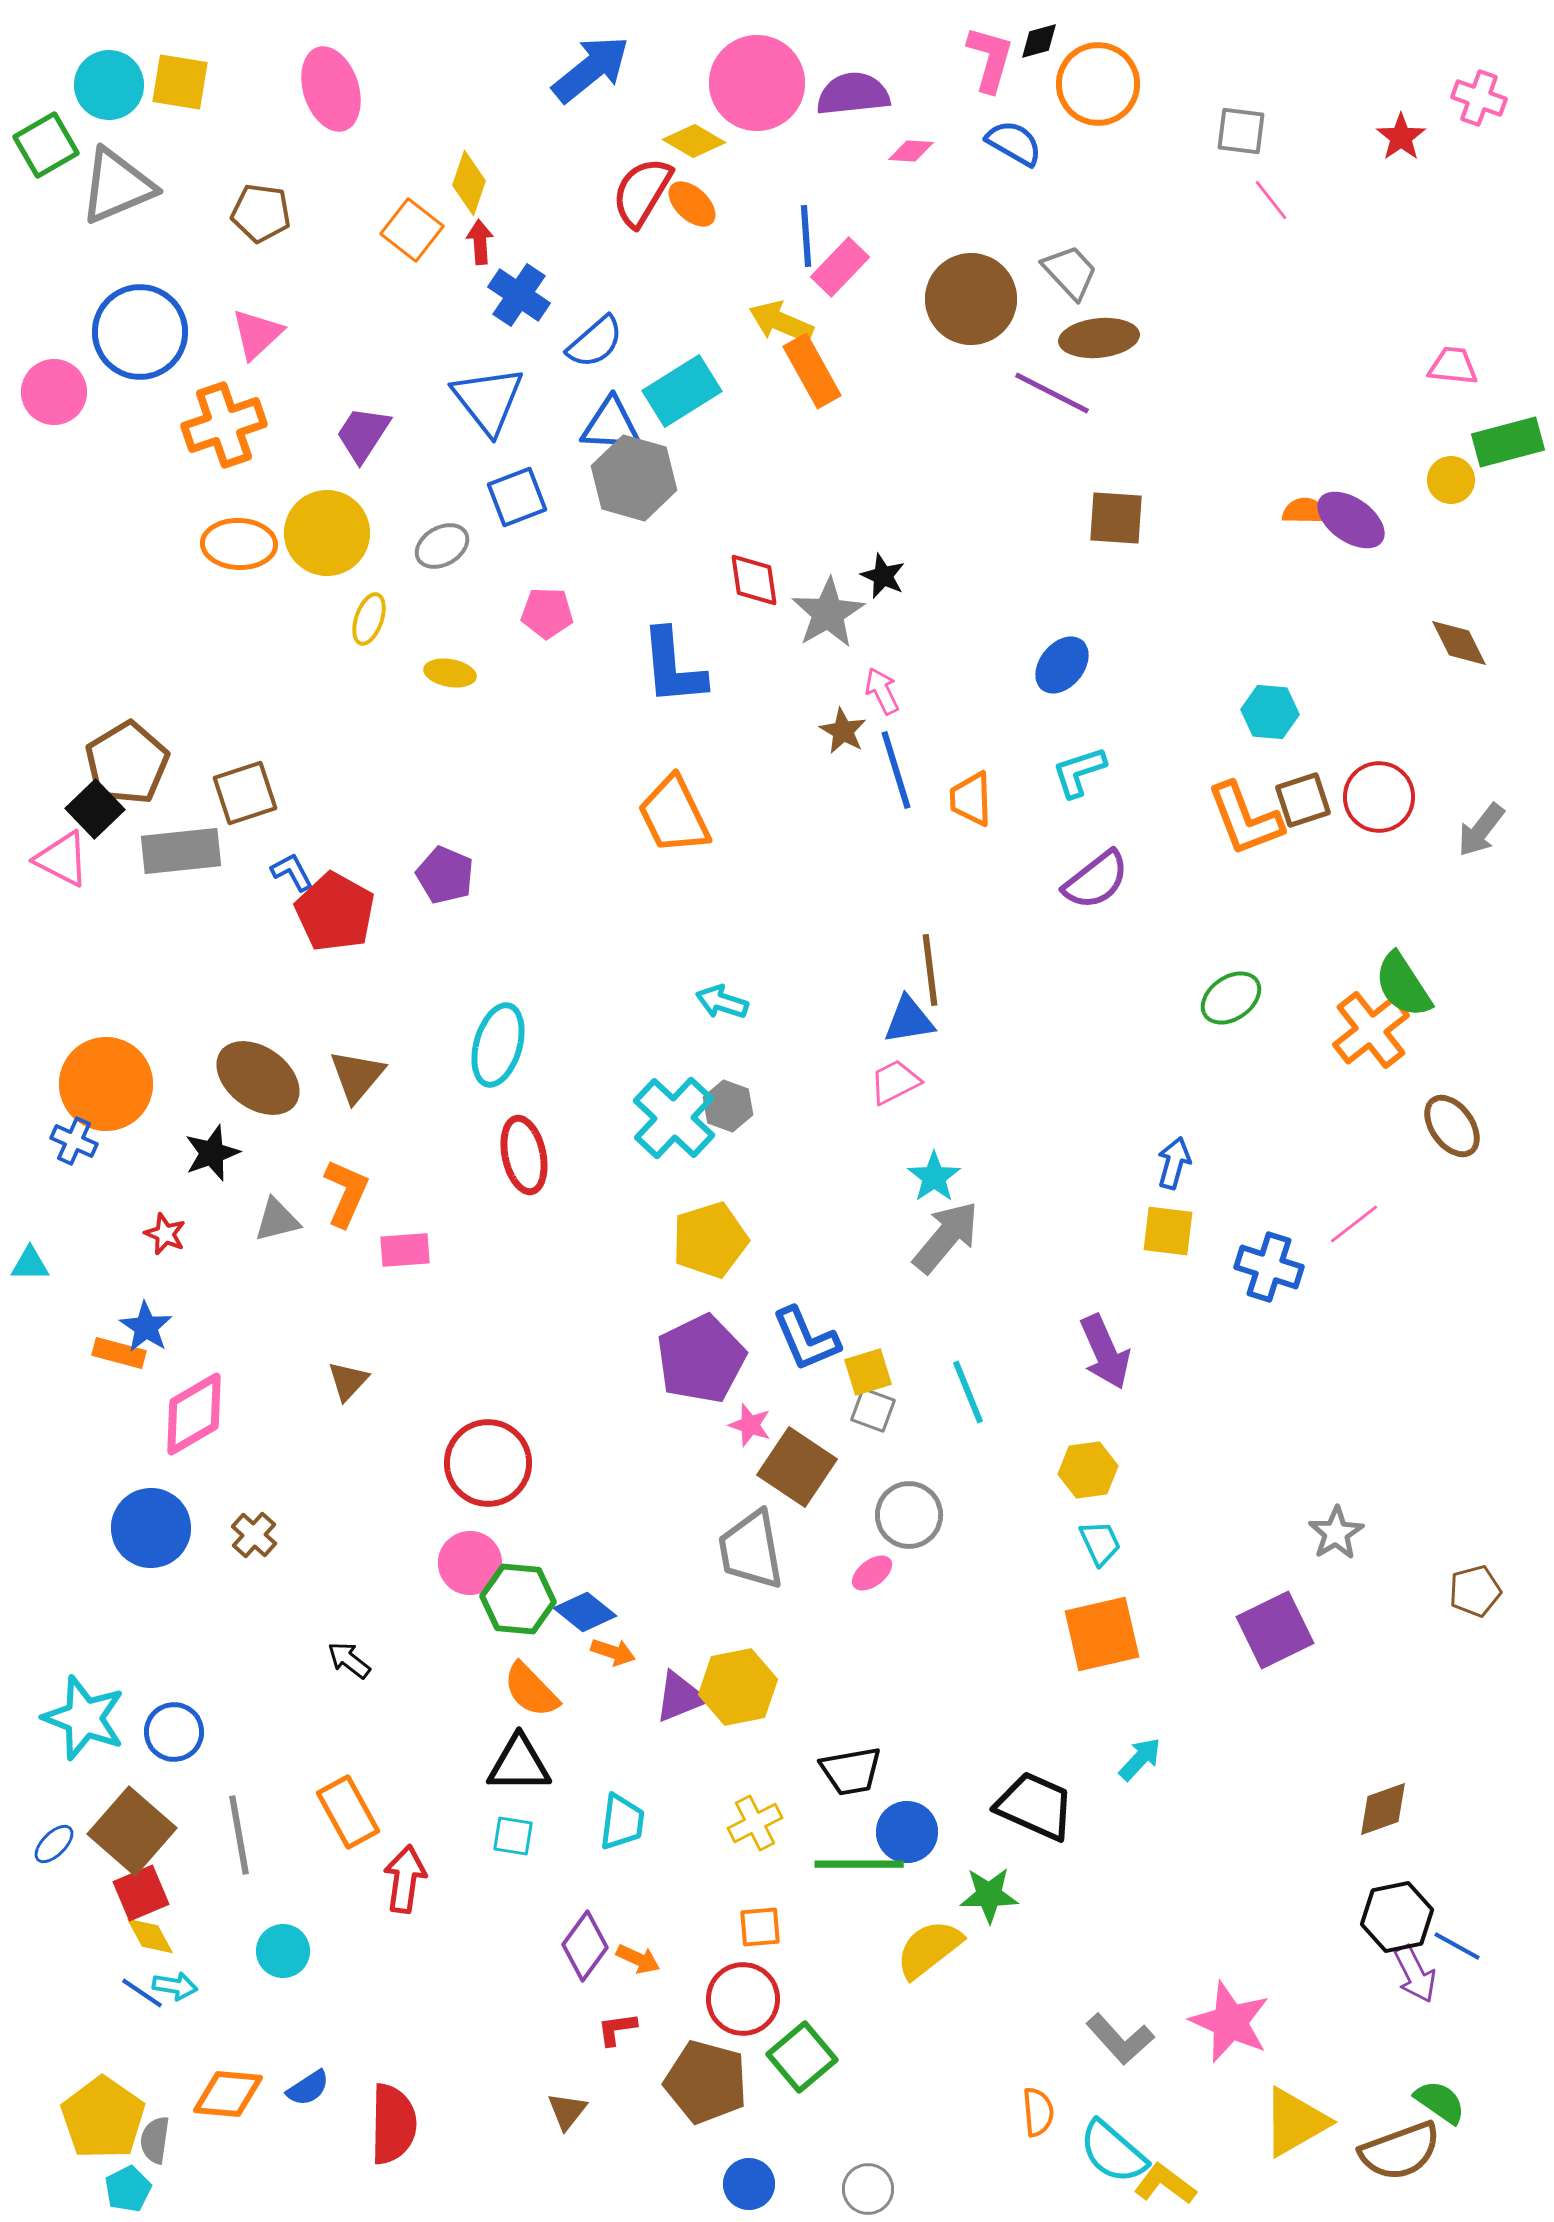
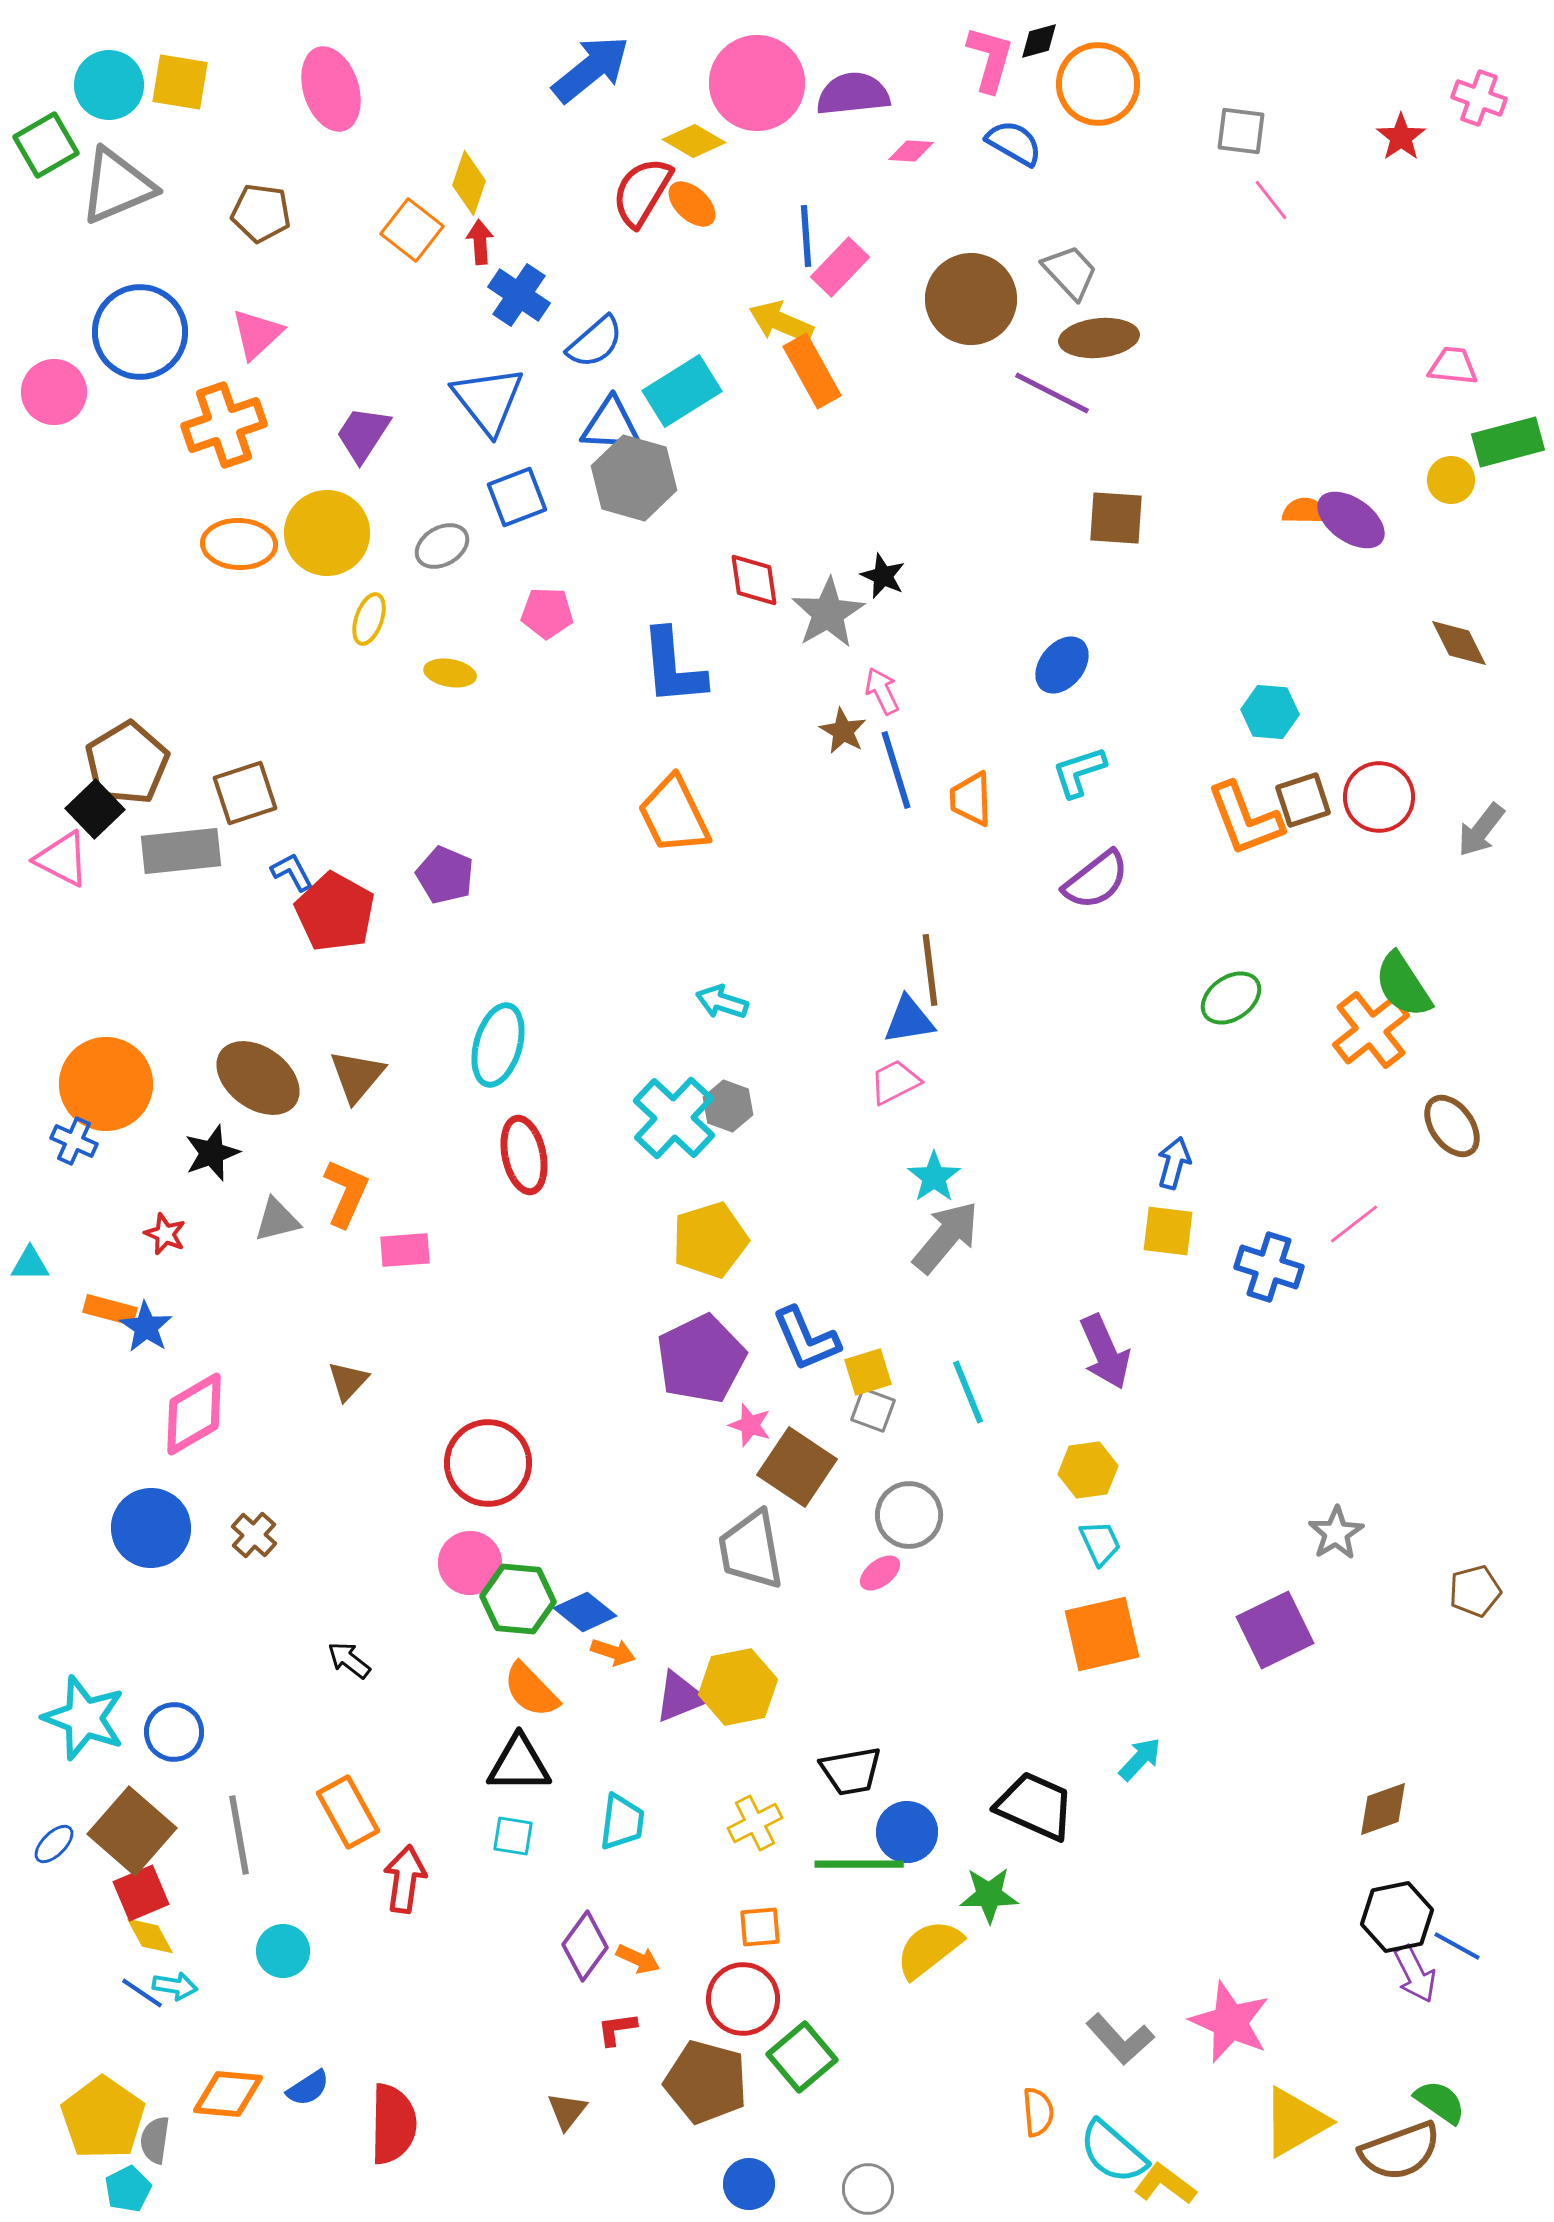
orange rectangle at (119, 1353): moved 9 px left, 43 px up
pink ellipse at (872, 1573): moved 8 px right
